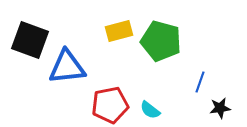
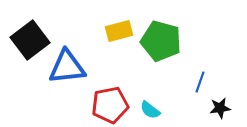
black square: rotated 33 degrees clockwise
